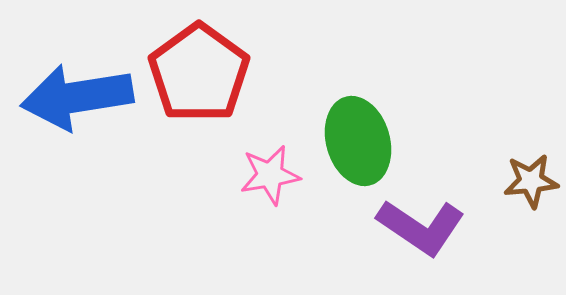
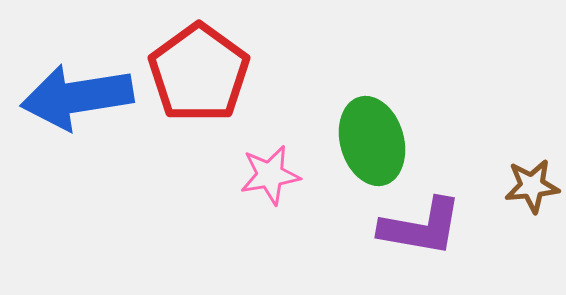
green ellipse: moved 14 px right
brown star: moved 1 px right, 5 px down
purple L-shape: rotated 24 degrees counterclockwise
